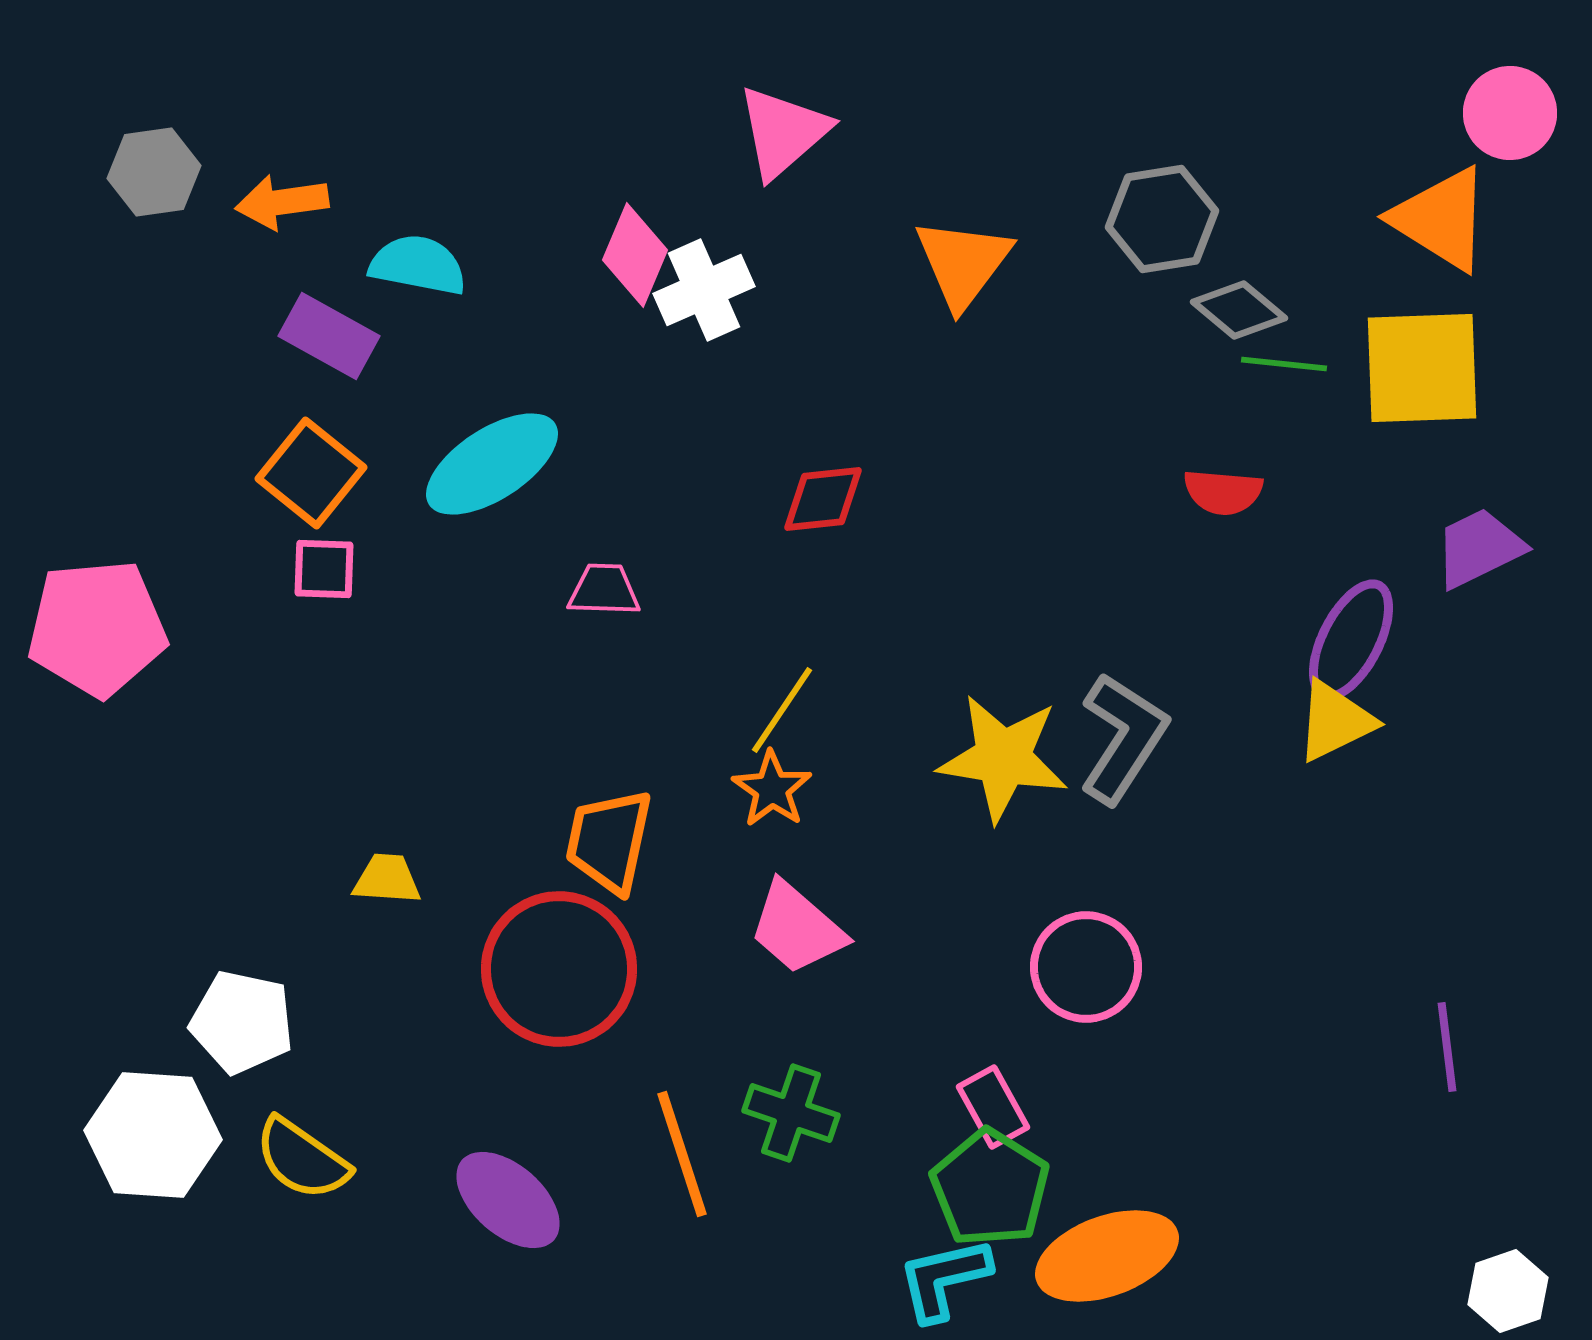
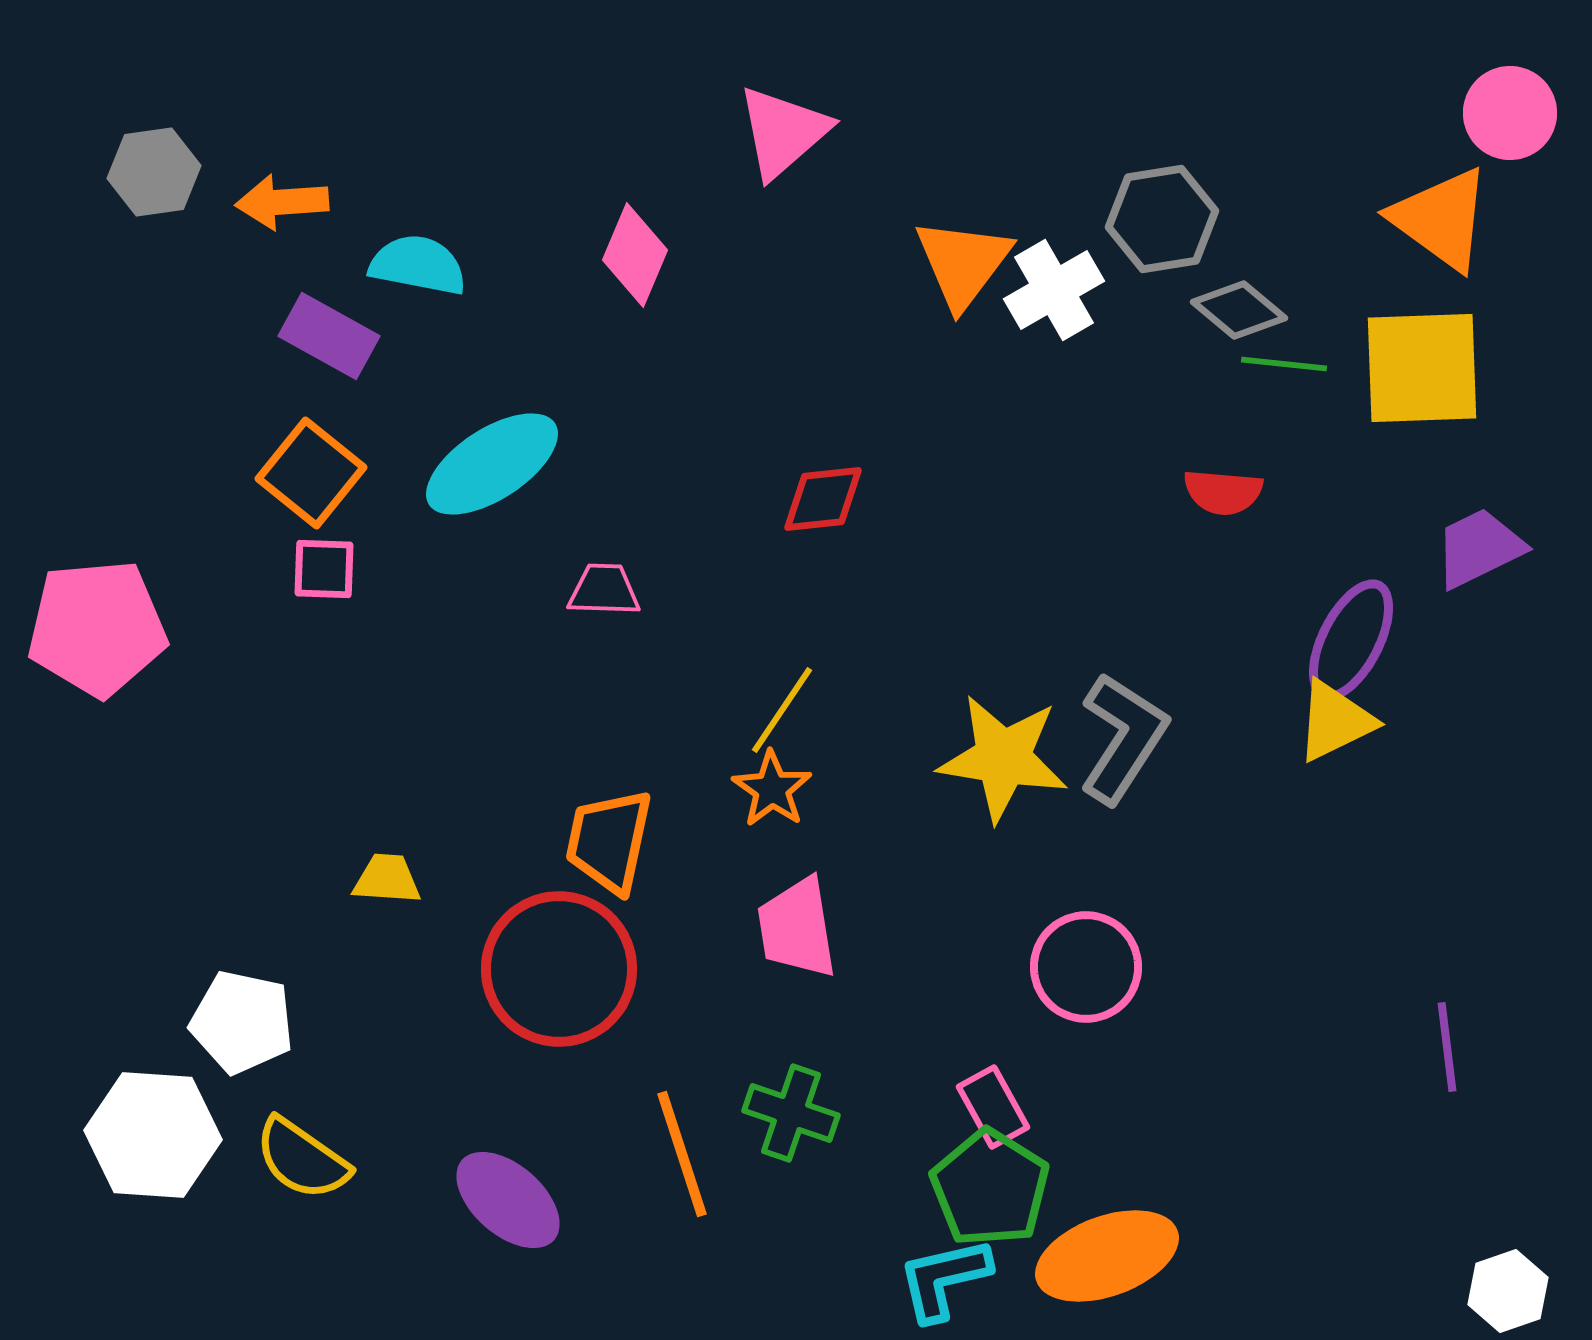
orange arrow at (282, 202): rotated 4 degrees clockwise
orange triangle at (1441, 219): rotated 4 degrees clockwise
white cross at (704, 290): moved 350 px right; rotated 6 degrees counterclockwise
pink trapezoid at (797, 928): rotated 40 degrees clockwise
